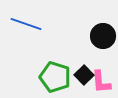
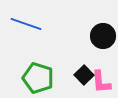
green pentagon: moved 17 px left, 1 px down
